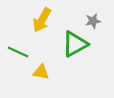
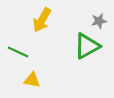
gray star: moved 6 px right
green triangle: moved 12 px right, 2 px down
yellow triangle: moved 9 px left, 8 px down
